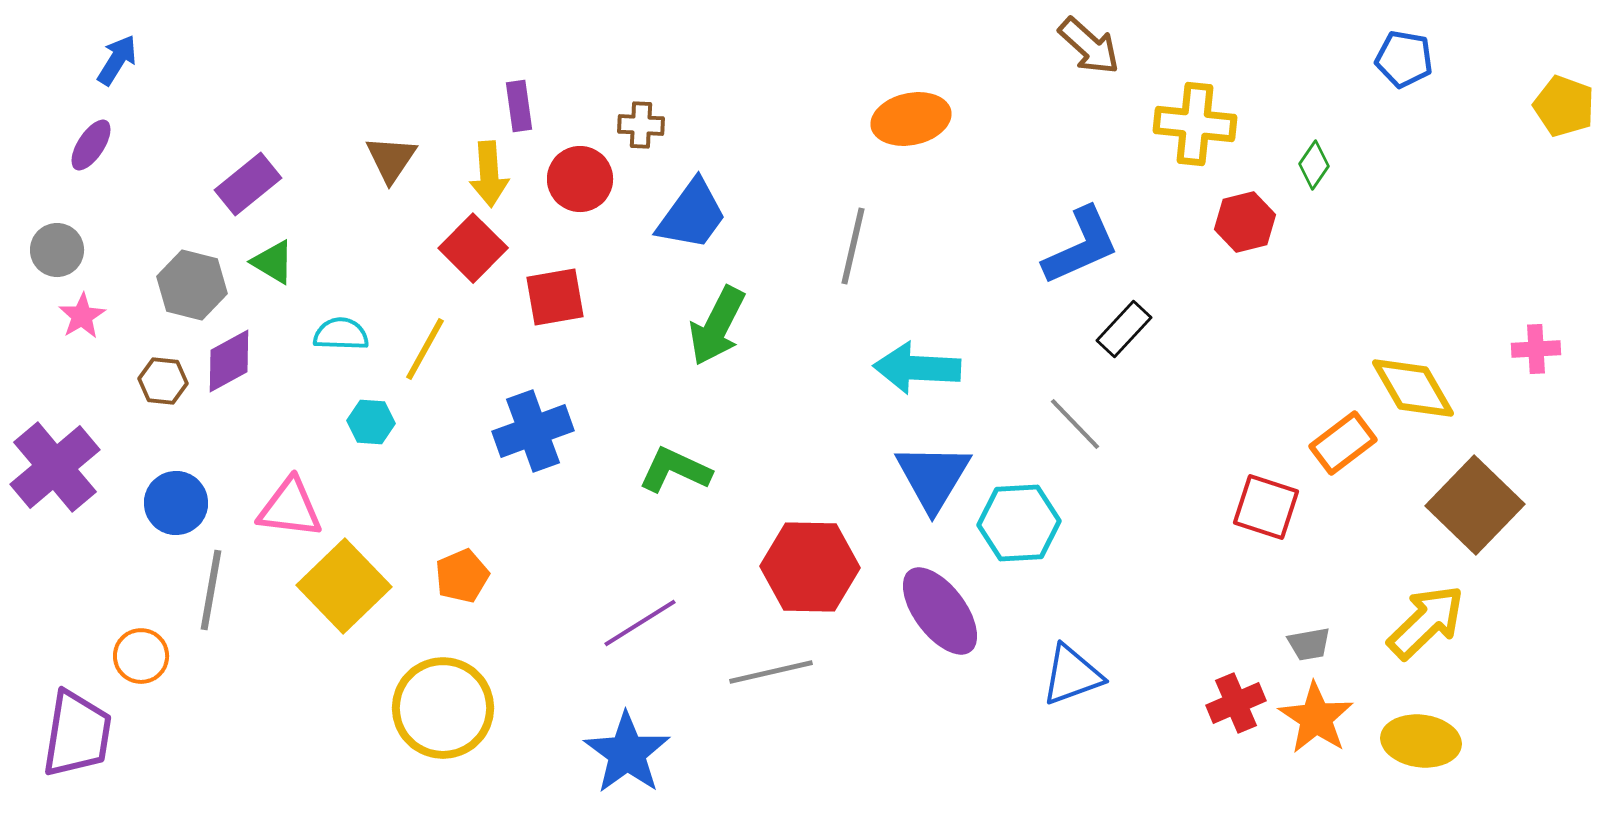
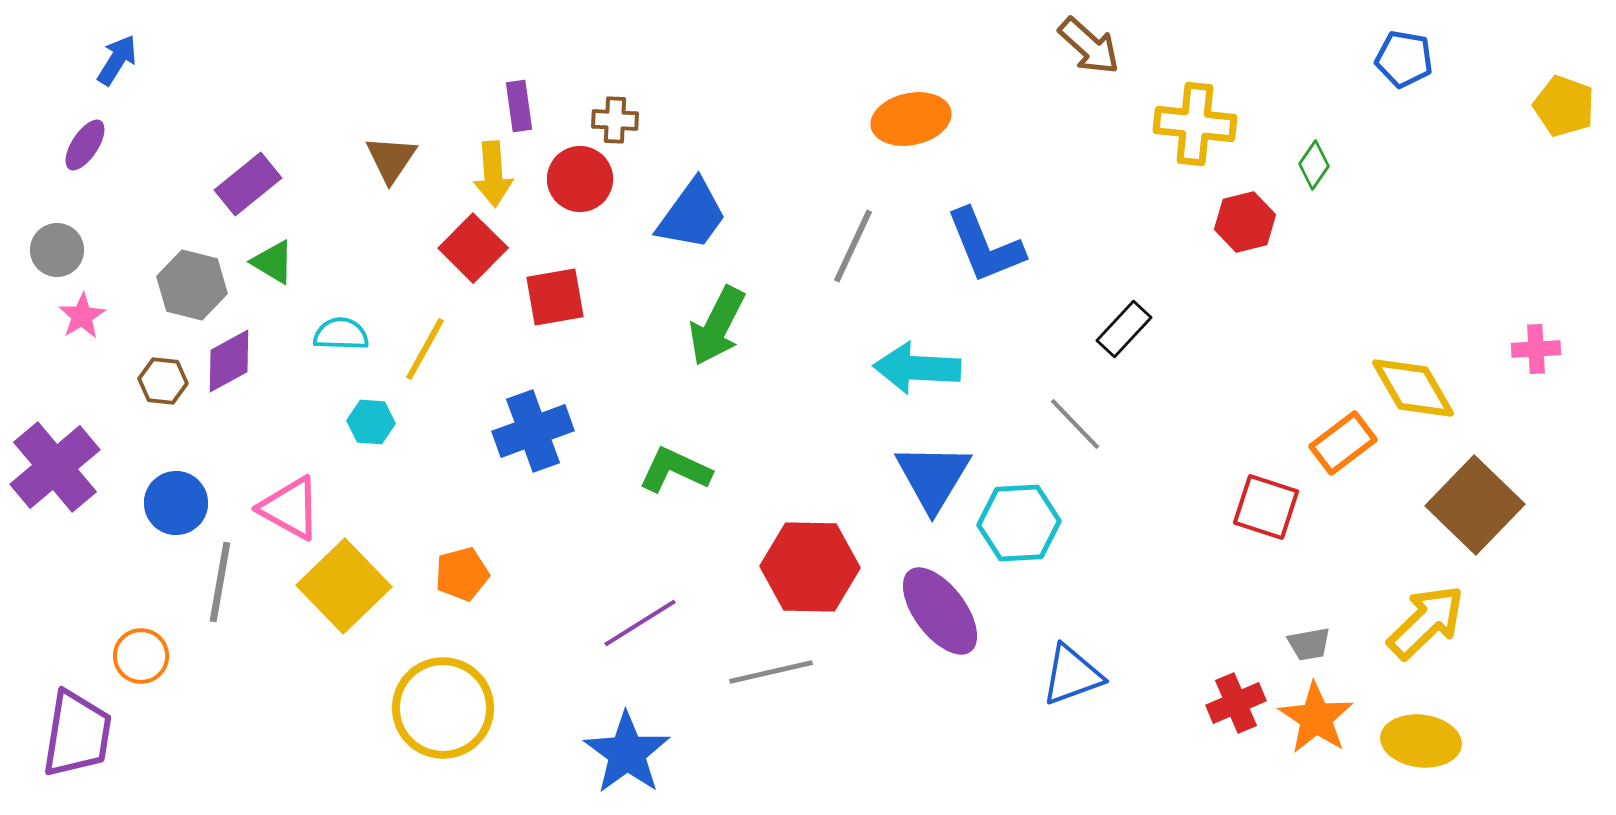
brown cross at (641, 125): moved 26 px left, 5 px up
purple ellipse at (91, 145): moved 6 px left
yellow arrow at (489, 174): moved 4 px right
gray line at (853, 246): rotated 12 degrees clockwise
blue L-shape at (1081, 246): moved 96 px left; rotated 92 degrees clockwise
pink triangle at (290, 508): rotated 22 degrees clockwise
orange pentagon at (462, 576): moved 2 px up; rotated 8 degrees clockwise
gray line at (211, 590): moved 9 px right, 8 px up
